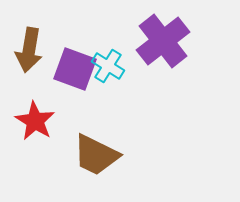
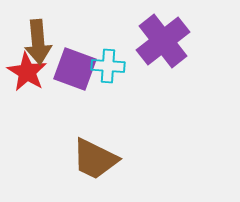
brown arrow: moved 9 px right, 8 px up; rotated 15 degrees counterclockwise
cyan cross: rotated 28 degrees counterclockwise
red star: moved 8 px left, 49 px up
brown trapezoid: moved 1 px left, 4 px down
